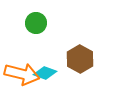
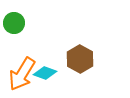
green circle: moved 22 px left
orange arrow: rotated 108 degrees clockwise
